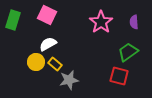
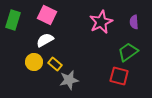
pink star: rotated 10 degrees clockwise
white semicircle: moved 3 px left, 4 px up
yellow circle: moved 2 px left
